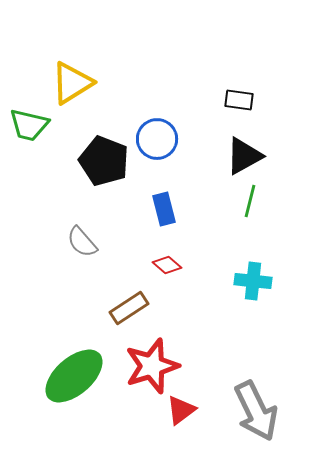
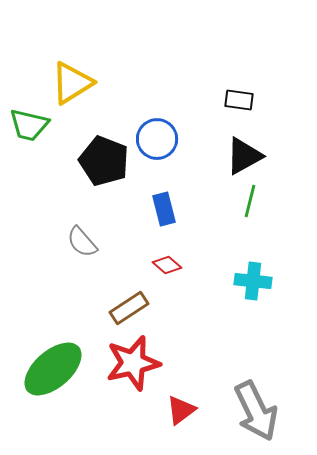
red star: moved 19 px left, 3 px up; rotated 4 degrees clockwise
green ellipse: moved 21 px left, 7 px up
